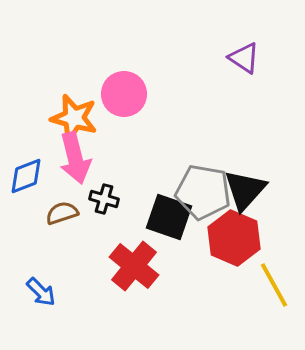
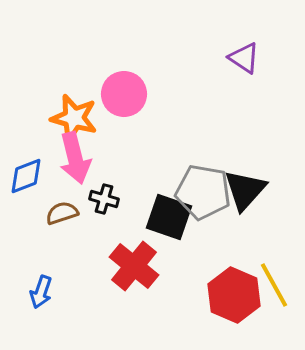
red hexagon: moved 57 px down
blue arrow: rotated 64 degrees clockwise
